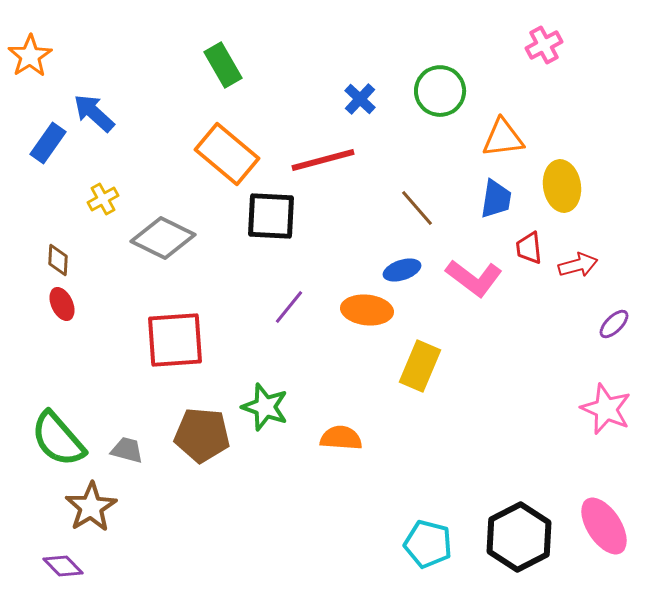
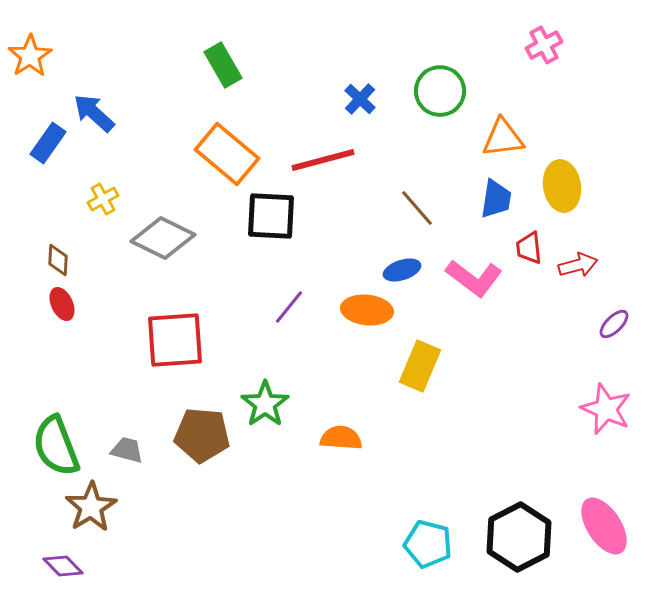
green star: moved 3 px up; rotated 18 degrees clockwise
green semicircle: moved 2 px left, 7 px down; rotated 20 degrees clockwise
